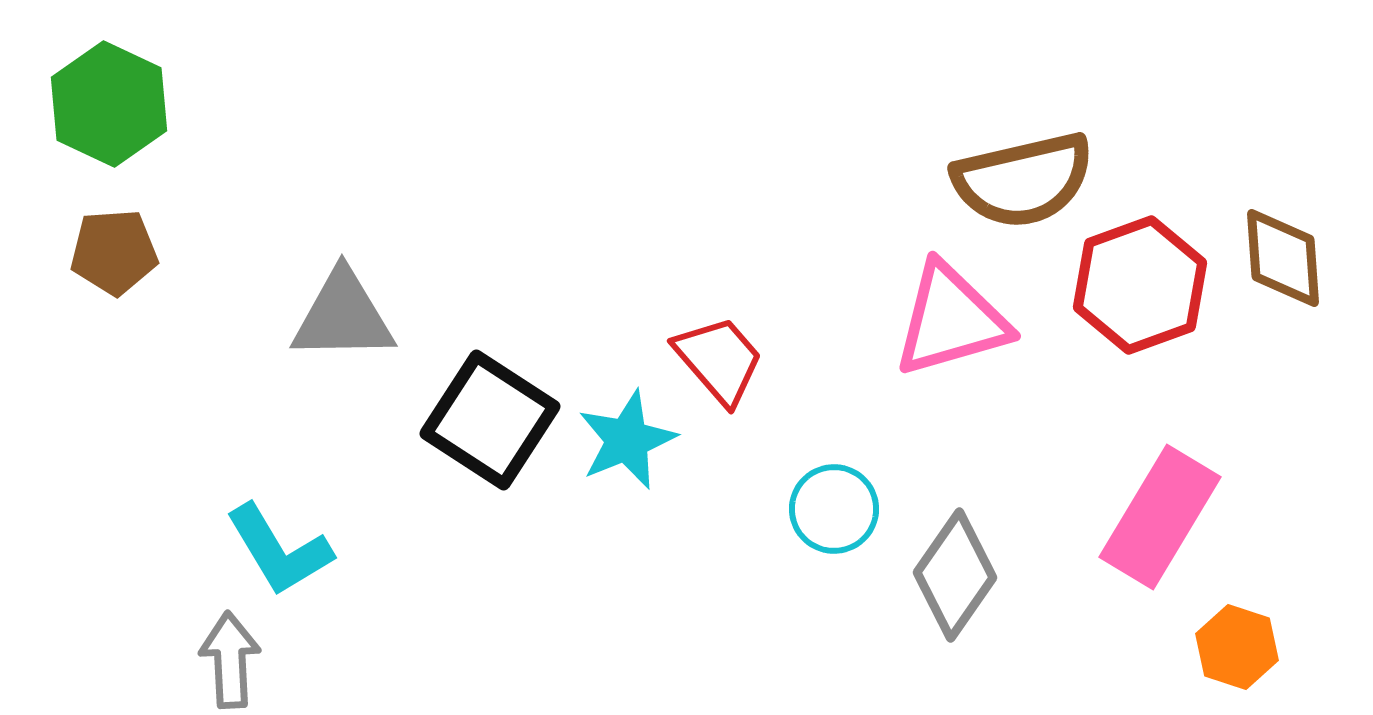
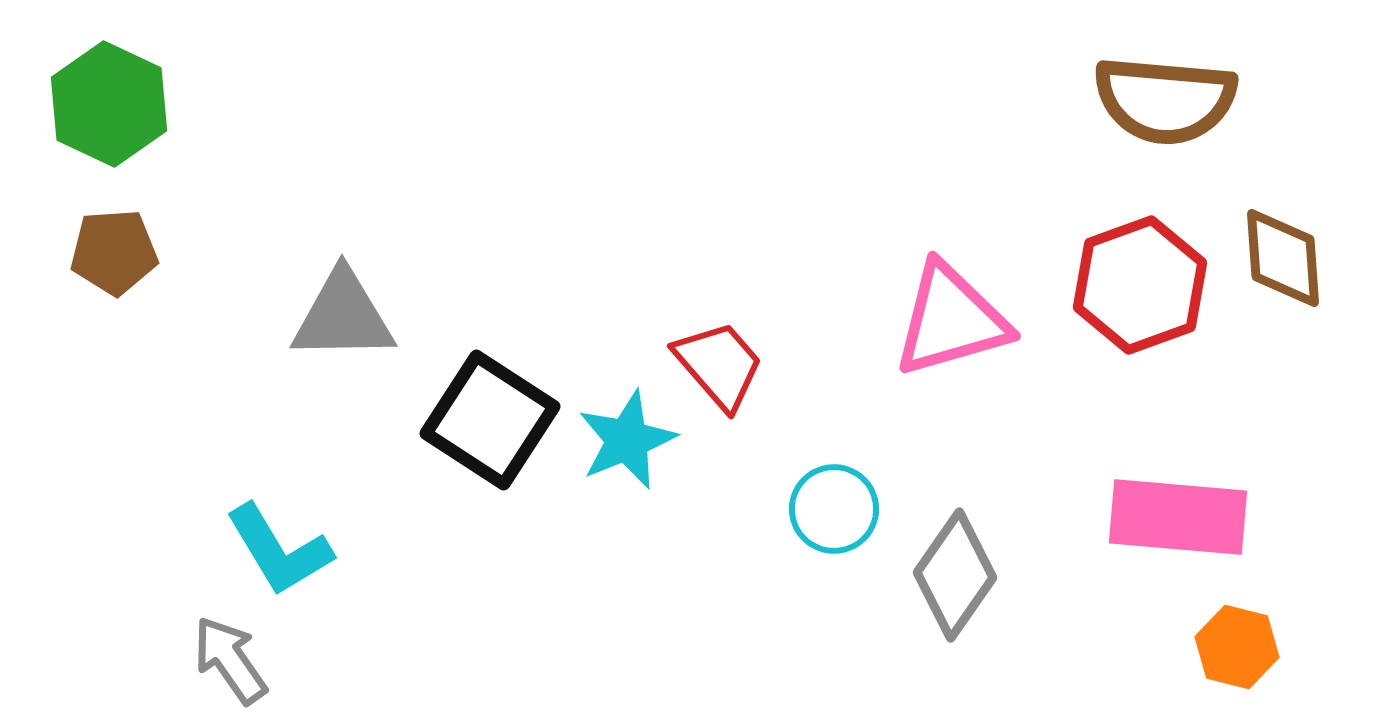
brown semicircle: moved 142 px right, 80 px up; rotated 18 degrees clockwise
red trapezoid: moved 5 px down
pink rectangle: moved 18 px right; rotated 64 degrees clockwise
orange hexagon: rotated 4 degrees counterclockwise
gray arrow: rotated 32 degrees counterclockwise
